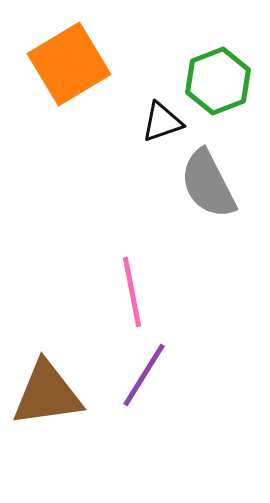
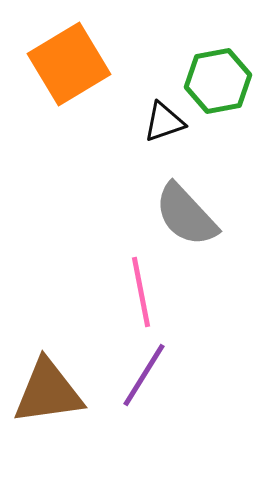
green hexagon: rotated 10 degrees clockwise
black triangle: moved 2 px right
gray semicircle: moved 22 px left, 31 px down; rotated 16 degrees counterclockwise
pink line: moved 9 px right
brown triangle: moved 1 px right, 2 px up
